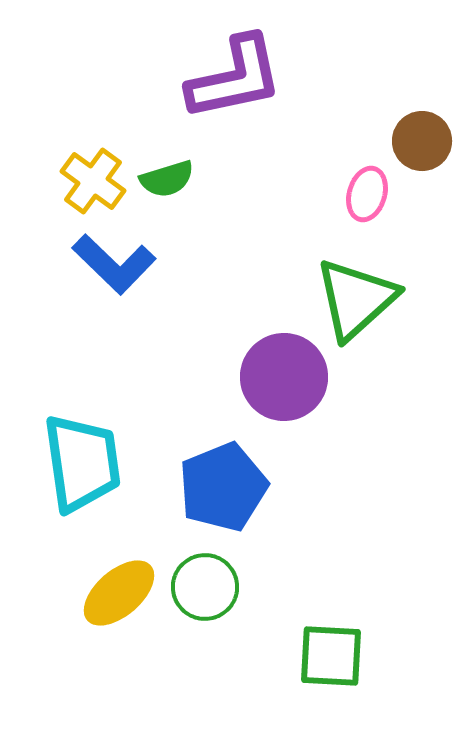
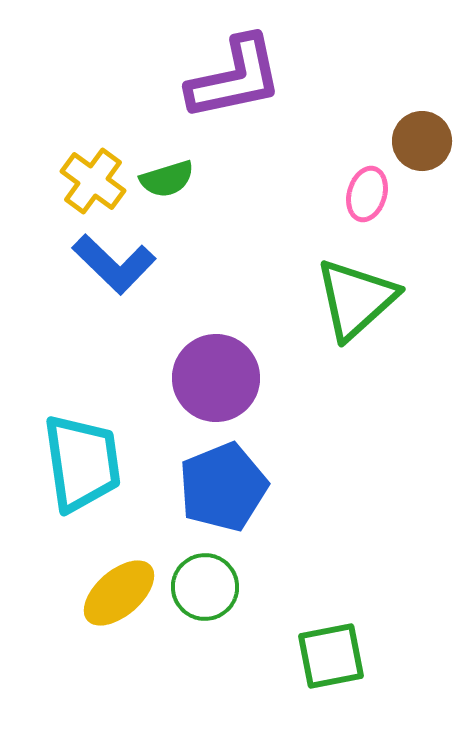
purple circle: moved 68 px left, 1 px down
green square: rotated 14 degrees counterclockwise
